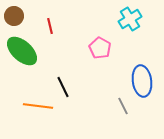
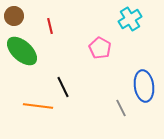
blue ellipse: moved 2 px right, 5 px down
gray line: moved 2 px left, 2 px down
